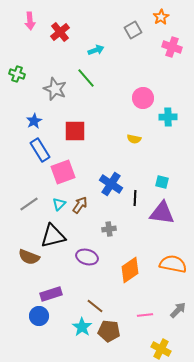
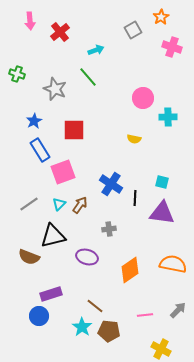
green line: moved 2 px right, 1 px up
red square: moved 1 px left, 1 px up
